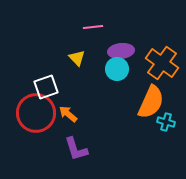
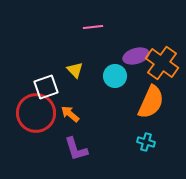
purple ellipse: moved 15 px right, 5 px down; rotated 10 degrees counterclockwise
yellow triangle: moved 2 px left, 12 px down
cyan circle: moved 2 px left, 7 px down
orange arrow: moved 2 px right
cyan cross: moved 20 px left, 20 px down
